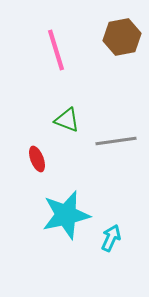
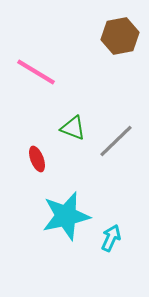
brown hexagon: moved 2 px left, 1 px up
pink line: moved 20 px left, 22 px down; rotated 42 degrees counterclockwise
green triangle: moved 6 px right, 8 px down
gray line: rotated 36 degrees counterclockwise
cyan star: moved 1 px down
